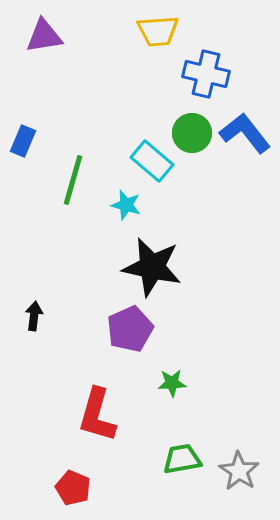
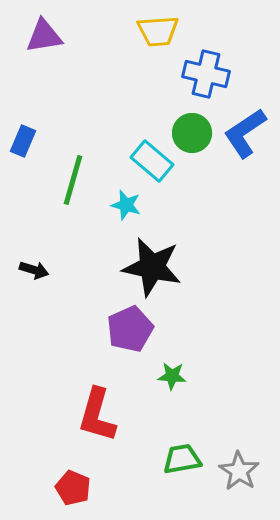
blue L-shape: rotated 86 degrees counterclockwise
black arrow: moved 46 px up; rotated 100 degrees clockwise
green star: moved 7 px up; rotated 8 degrees clockwise
